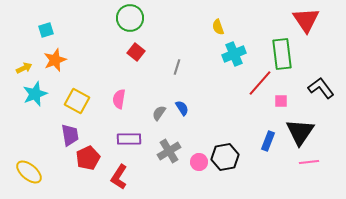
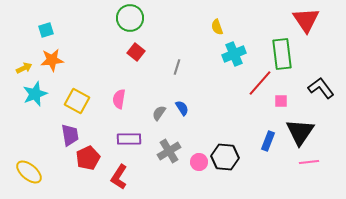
yellow semicircle: moved 1 px left
orange star: moved 3 px left; rotated 15 degrees clockwise
black hexagon: rotated 16 degrees clockwise
